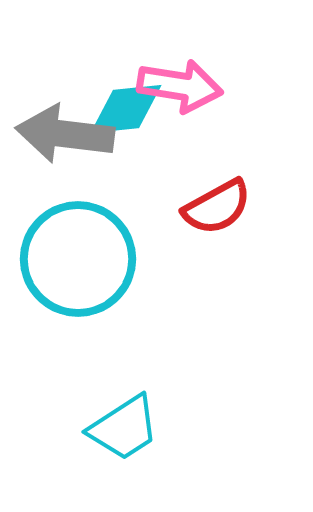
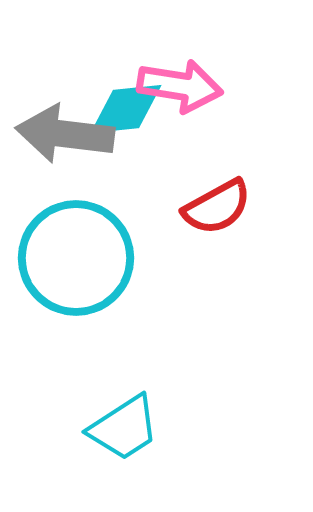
cyan circle: moved 2 px left, 1 px up
